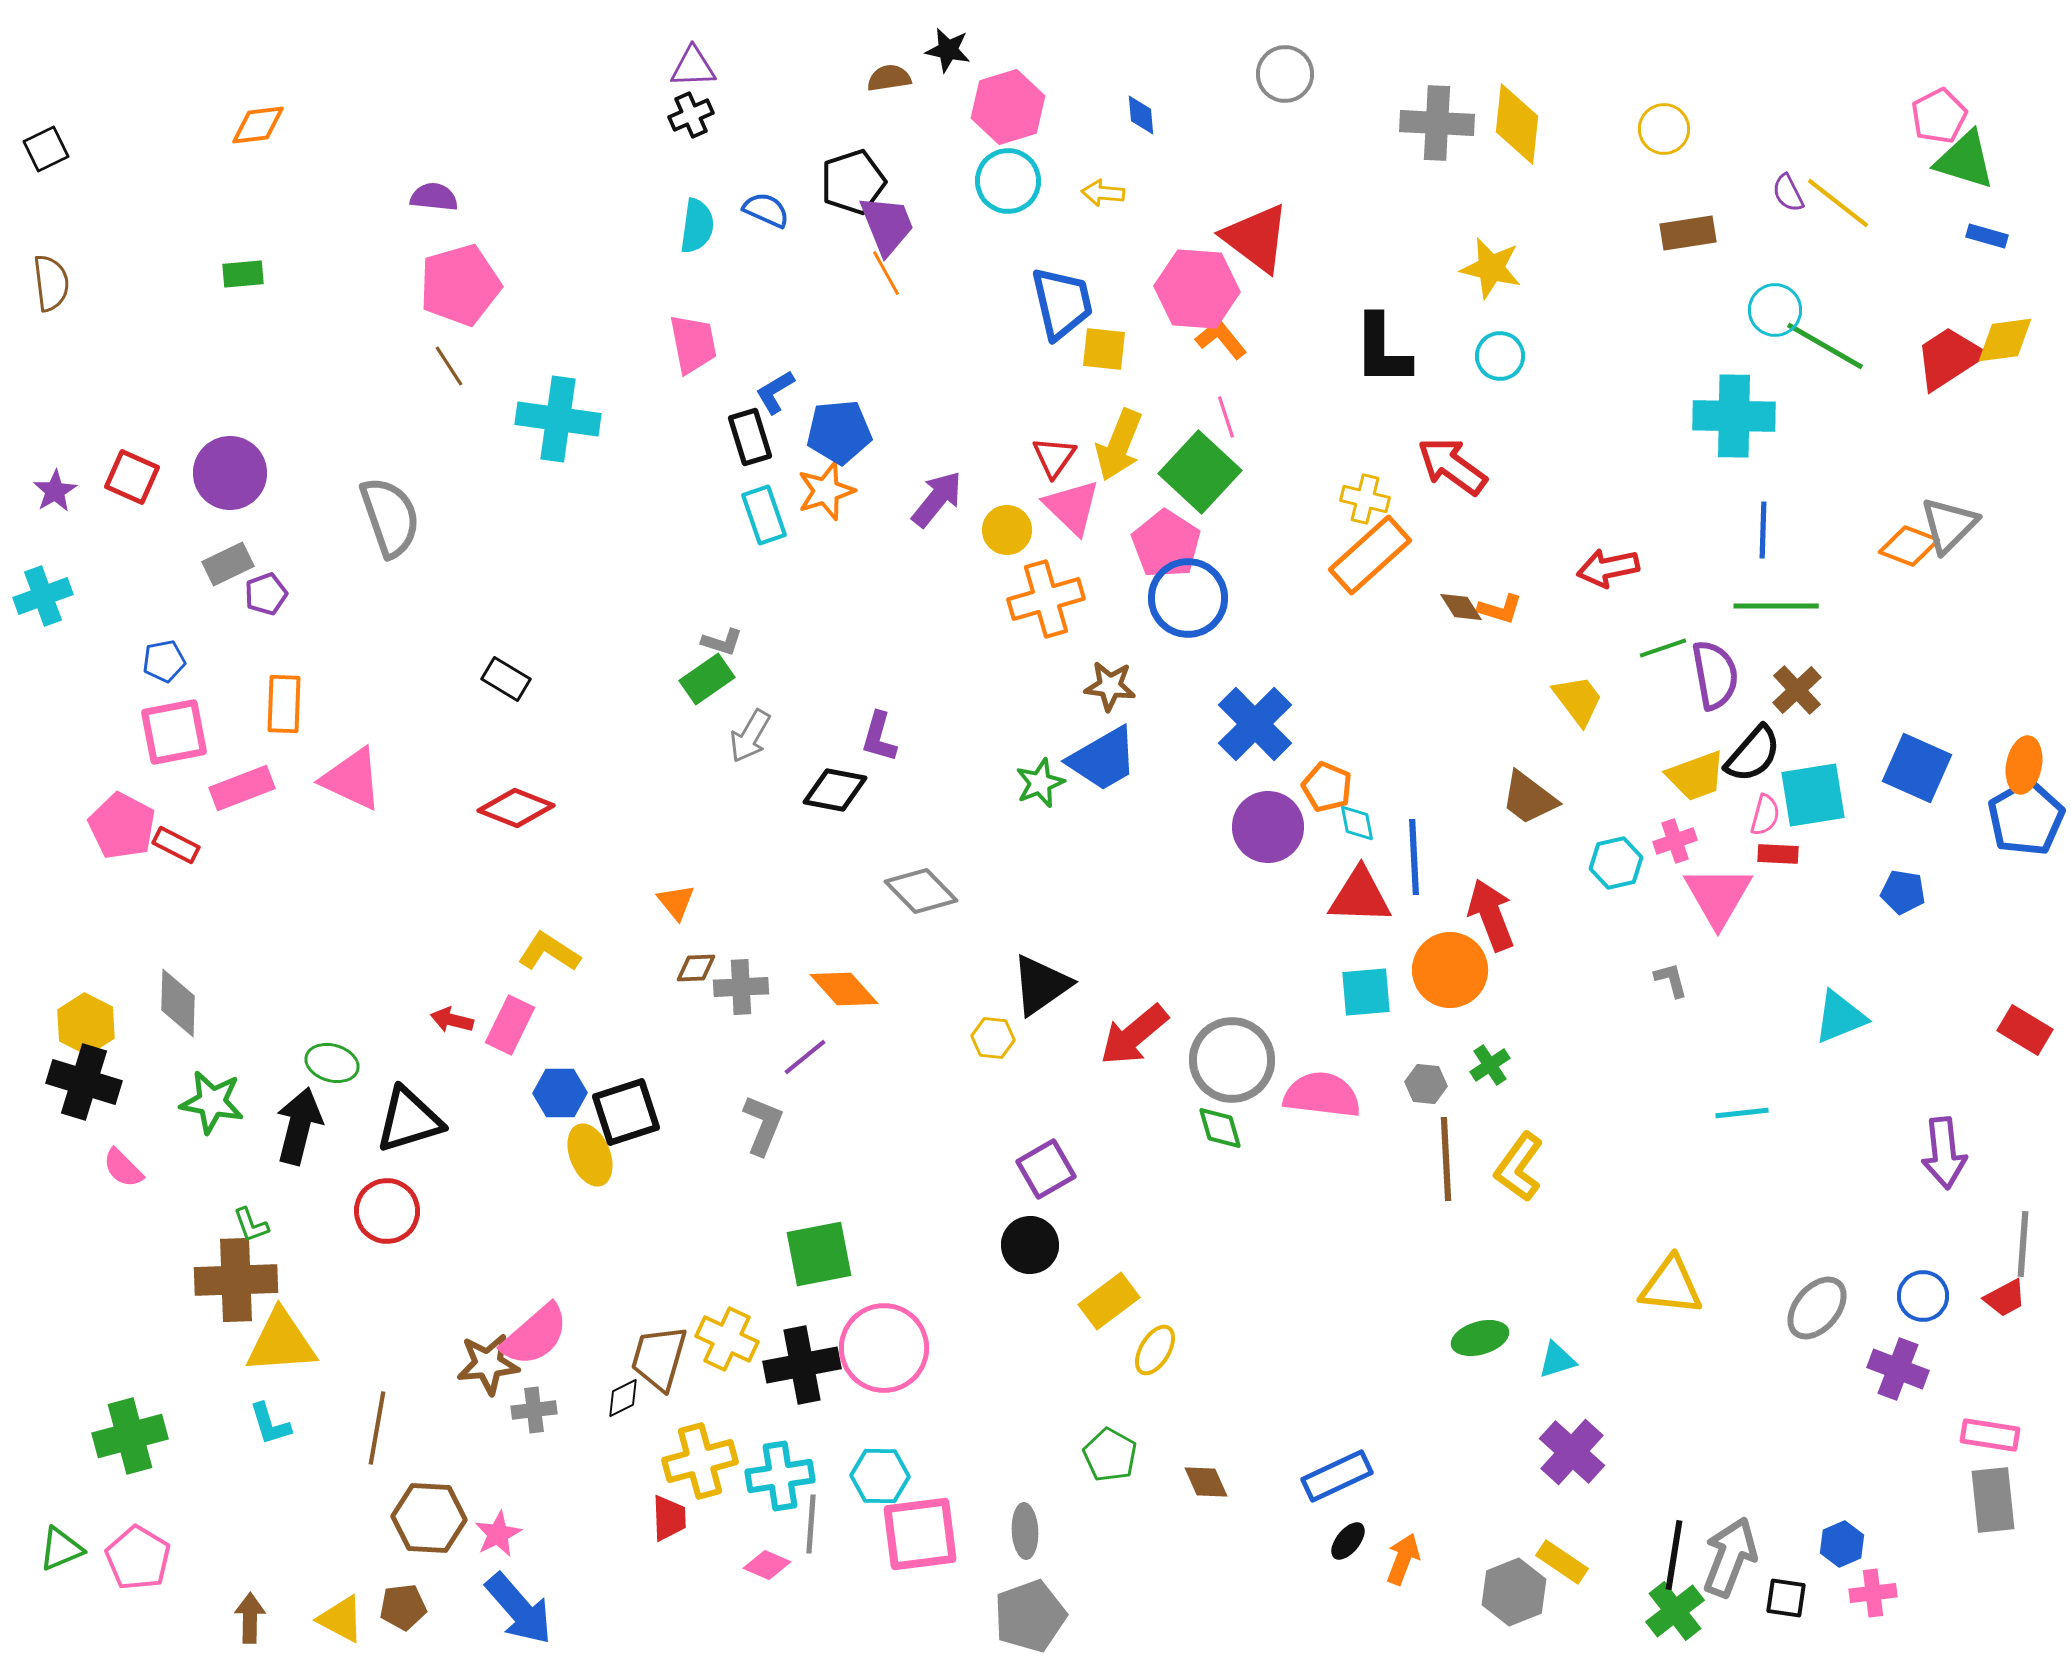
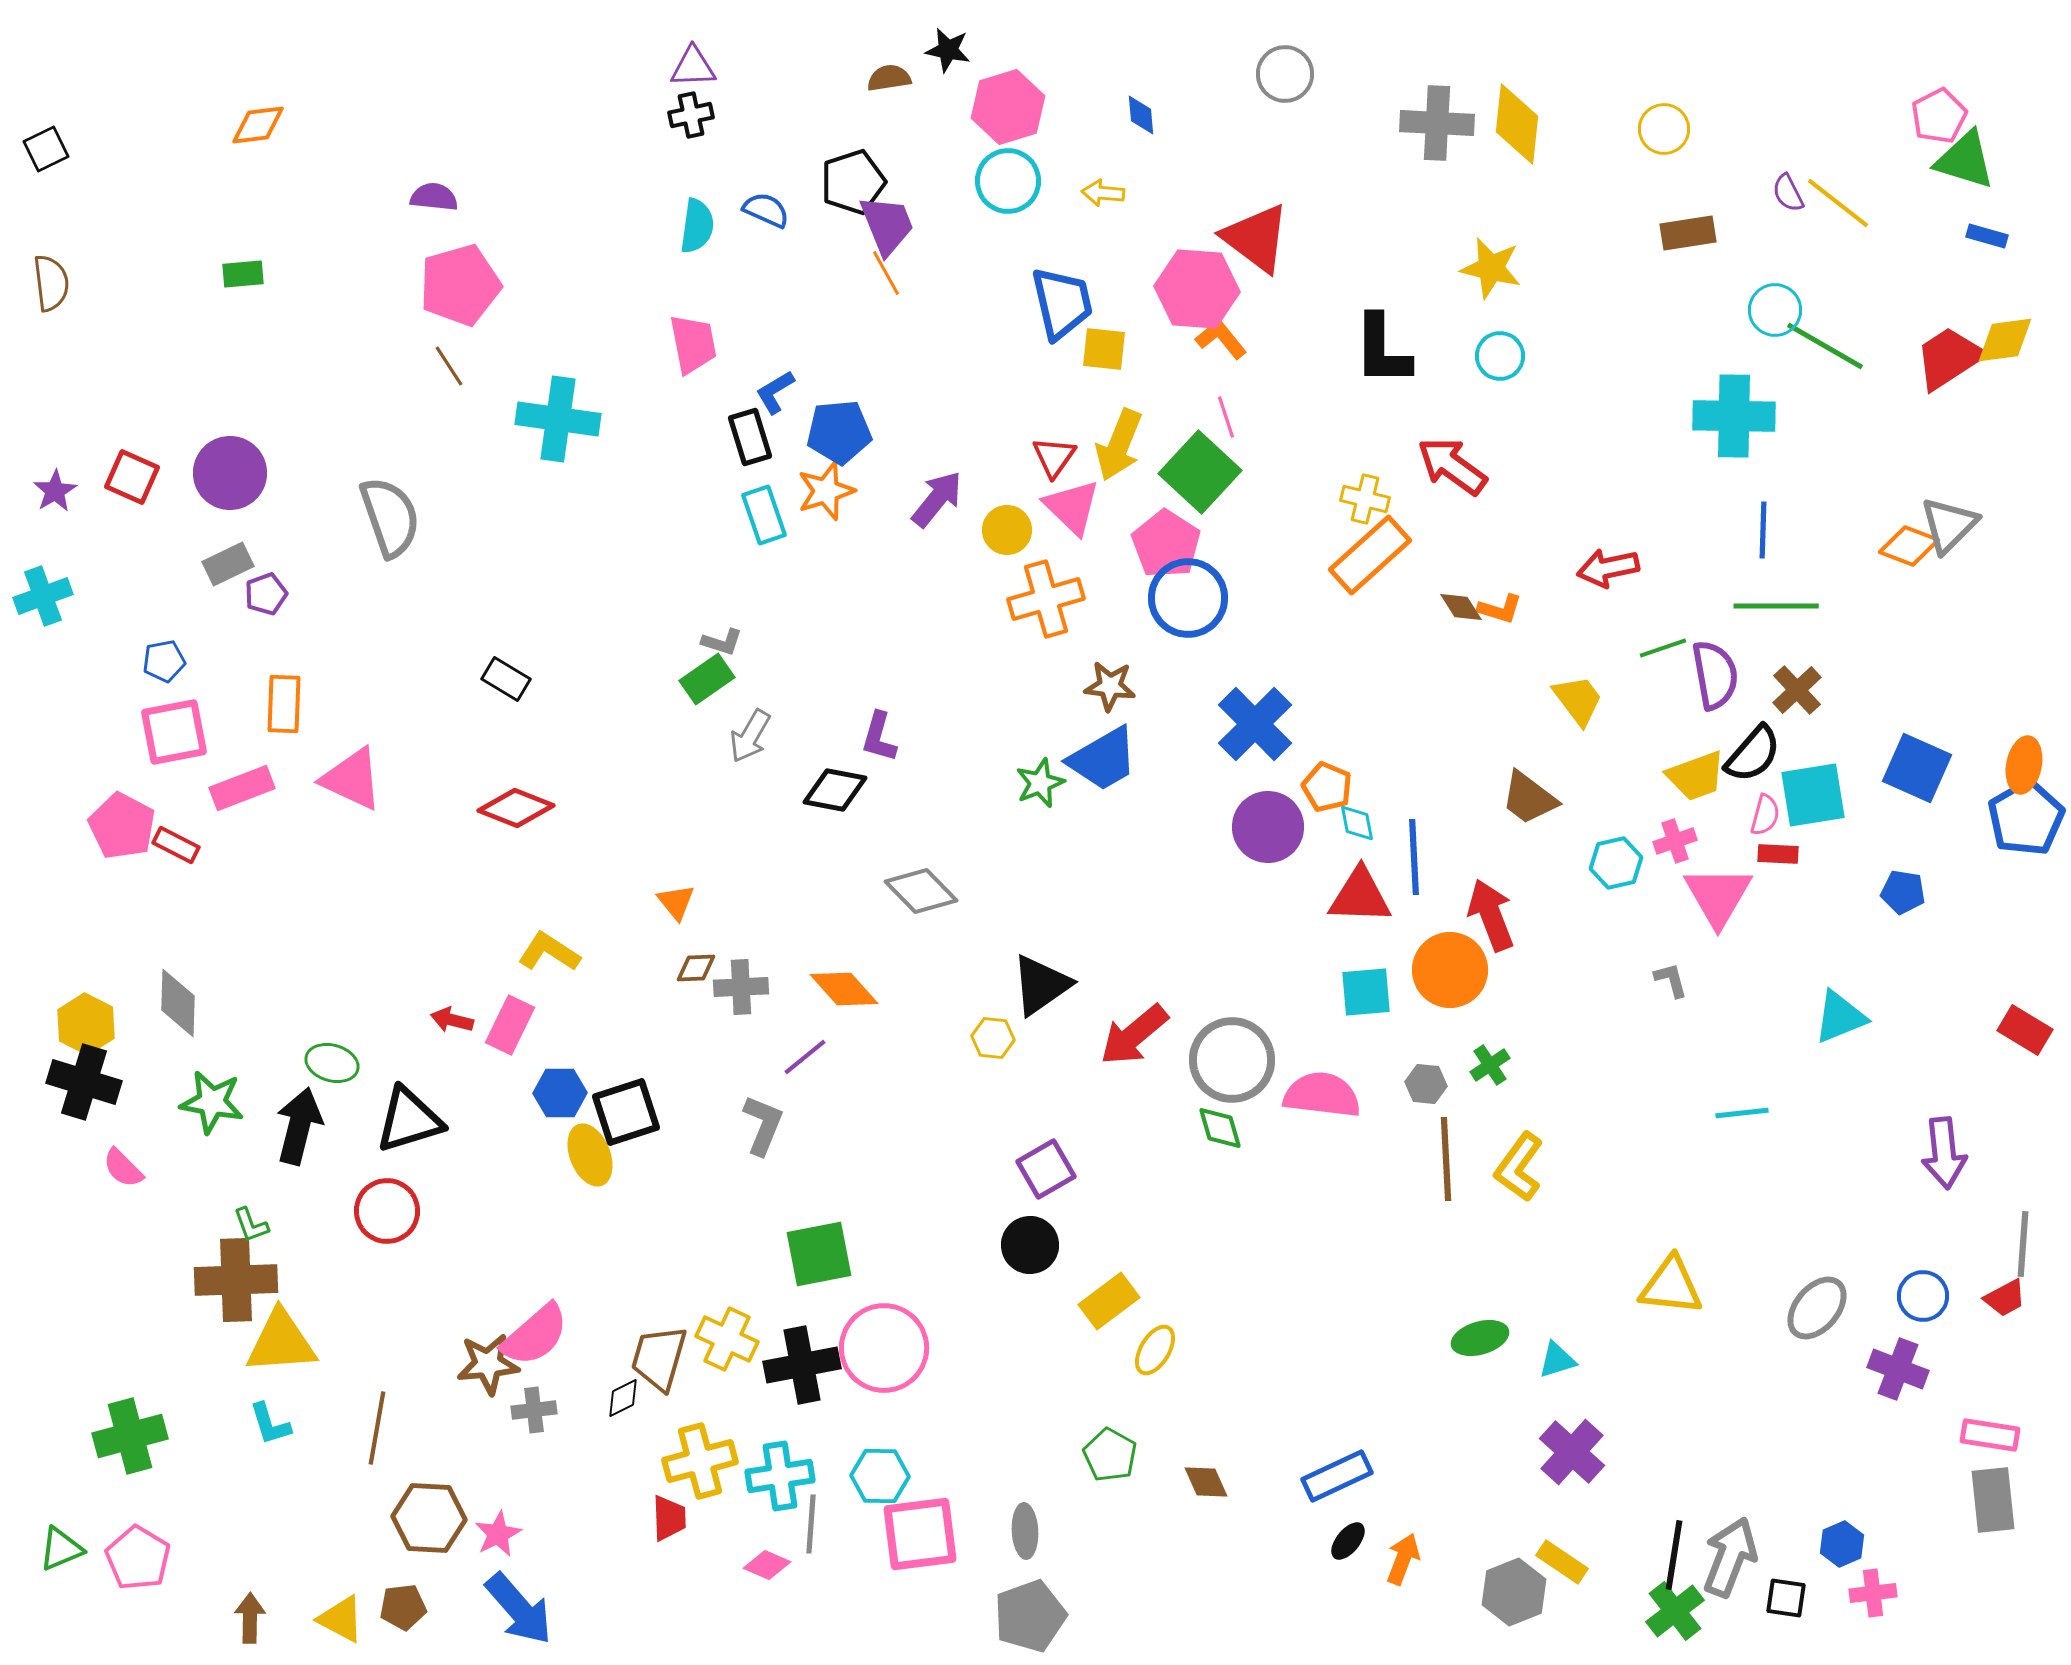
black cross at (691, 115): rotated 12 degrees clockwise
